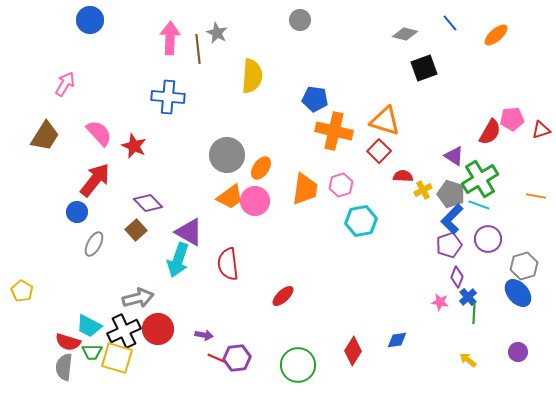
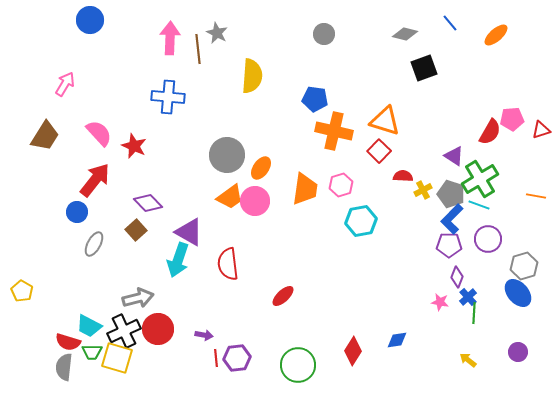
gray circle at (300, 20): moved 24 px right, 14 px down
purple pentagon at (449, 245): rotated 20 degrees clockwise
red line at (216, 358): rotated 60 degrees clockwise
